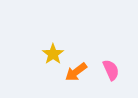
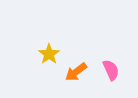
yellow star: moved 4 px left
